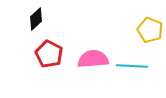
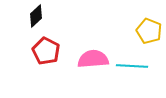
black diamond: moved 3 px up
yellow pentagon: moved 1 px left, 1 px down
red pentagon: moved 3 px left, 3 px up
